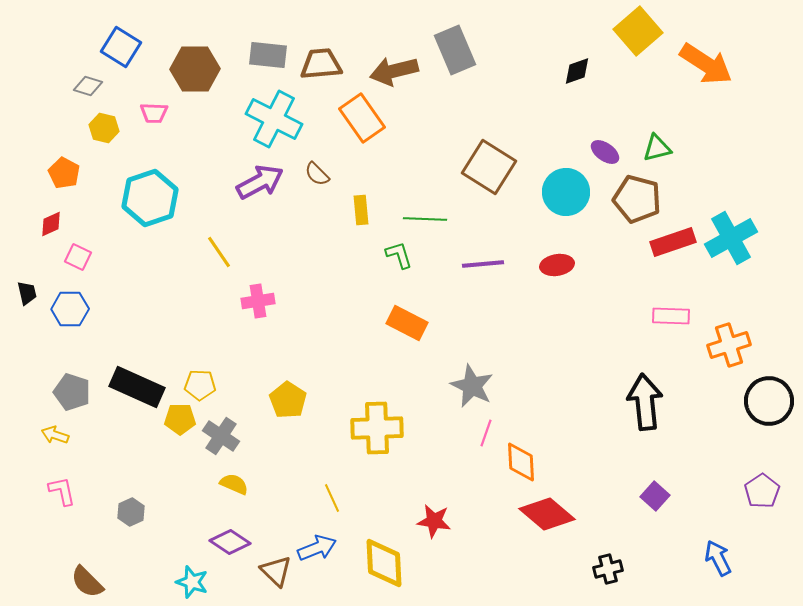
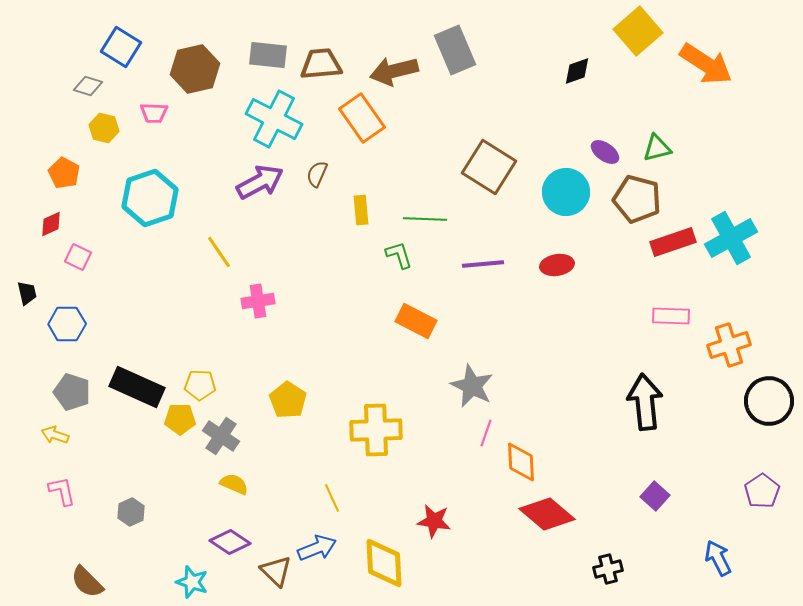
brown hexagon at (195, 69): rotated 12 degrees counterclockwise
brown semicircle at (317, 174): rotated 68 degrees clockwise
blue hexagon at (70, 309): moved 3 px left, 15 px down
orange rectangle at (407, 323): moved 9 px right, 2 px up
yellow cross at (377, 428): moved 1 px left, 2 px down
